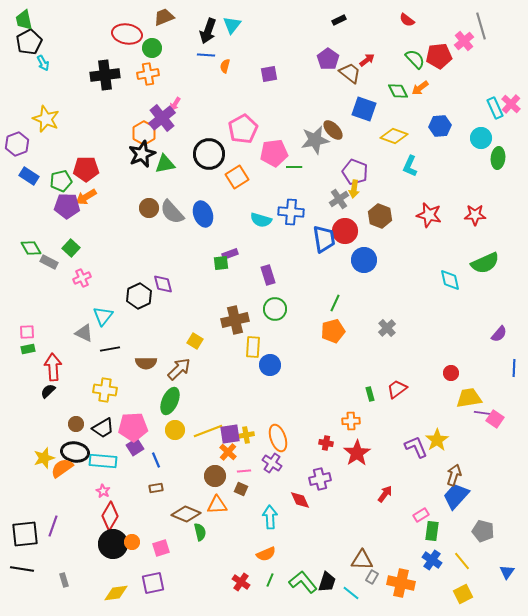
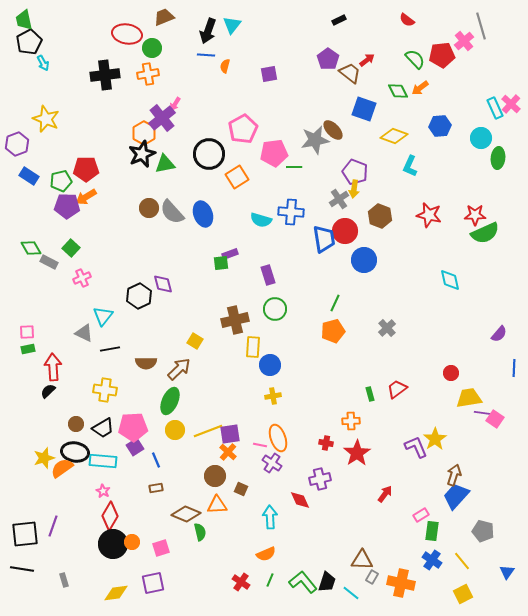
red pentagon at (439, 56): moved 3 px right, 1 px up
green semicircle at (485, 263): moved 30 px up
yellow cross at (246, 435): moved 27 px right, 39 px up
yellow star at (437, 440): moved 2 px left, 1 px up
pink line at (244, 471): moved 16 px right, 26 px up; rotated 16 degrees clockwise
